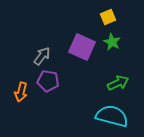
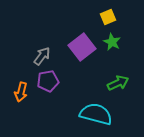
purple square: rotated 28 degrees clockwise
purple pentagon: rotated 20 degrees counterclockwise
cyan semicircle: moved 16 px left, 2 px up
